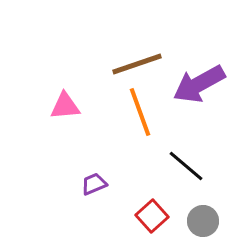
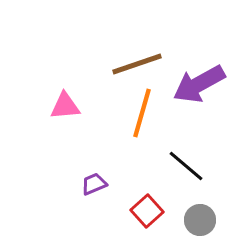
orange line: moved 2 px right, 1 px down; rotated 36 degrees clockwise
red square: moved 5 px left, 5 px up
gray circle: moved 3 px left, 1 px up
